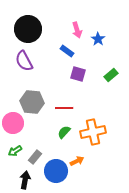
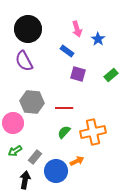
pink arrow: moved 1 px up
